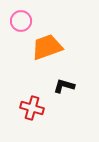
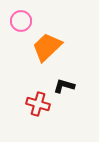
orange trapezoid: rotated 24 degrees counterclockwise
red cross: moved 6 px right, 4 px up
